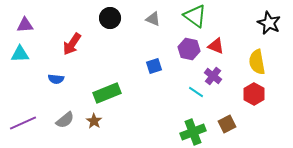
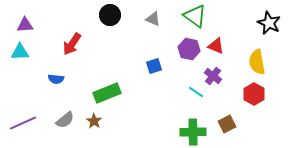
black circle: moved 3 px up
cyan triangle: moved 2 px up
green cross: rotated 20 degrees clockwise
